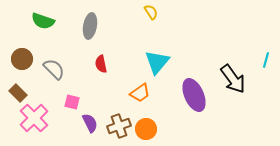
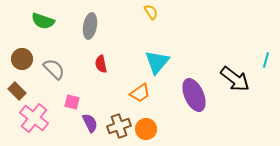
black arrow: moved 2 px right; rotated 16 degrees counterclockwise
brown rectangle: moved 1 px left, 2 px up
pink cross: rotated 8 degrees counterclockwise
